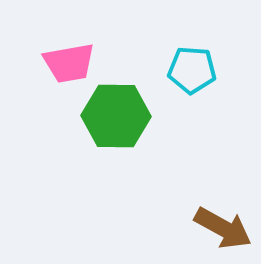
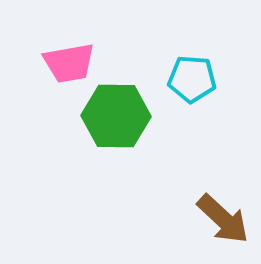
cyan pentagon: moved 9 px down
brown arrow: moved 9 px up; rotated 14 degrees clockwise
